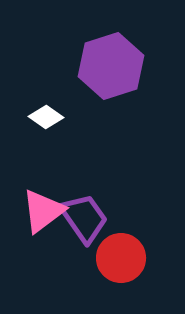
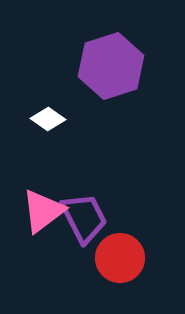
white diamond: moved 2 px right, 2 px down
purple trapezoid: rotated 8 degrees clockwise
red circle: moved 1 px left
